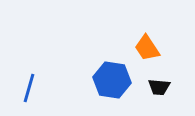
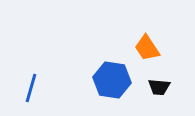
blue line: moved 2 px right
